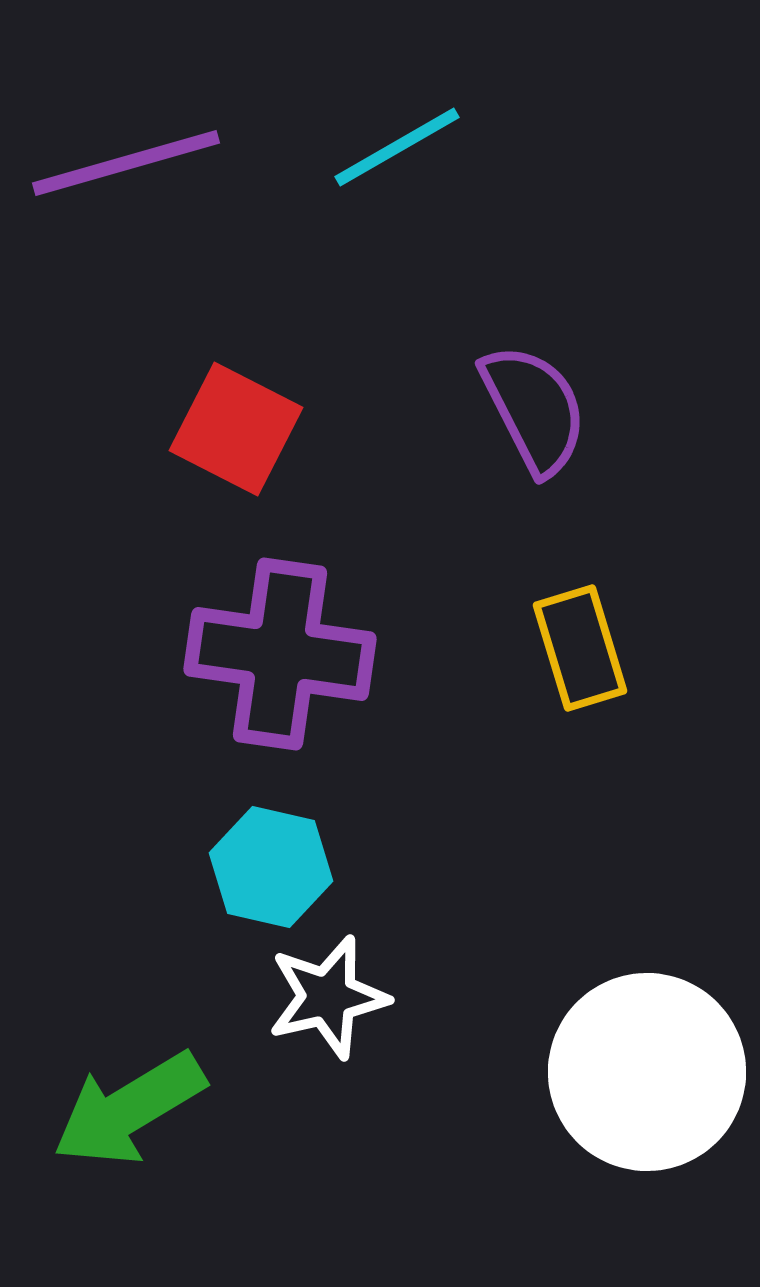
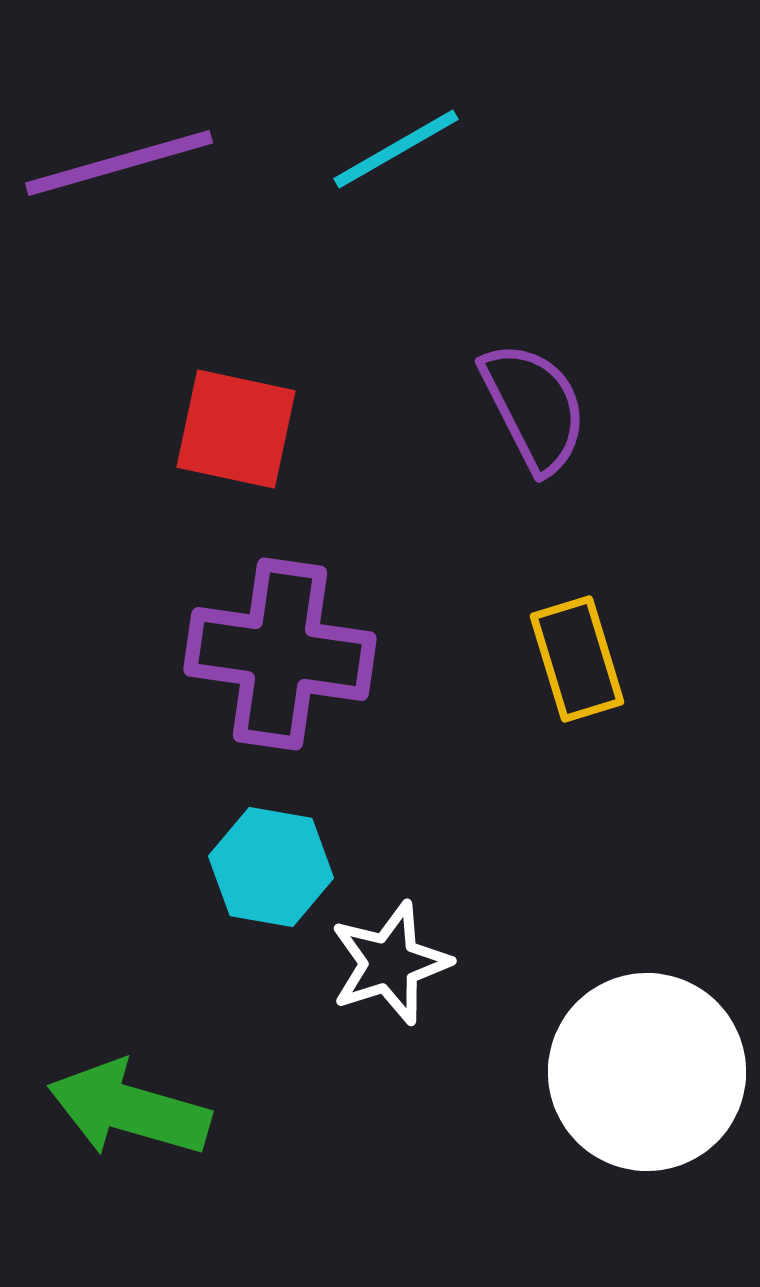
cyan line: moved 1 px left, 2 px down
purple line: moved 7 px left
purple semicircle: moved 2 px up
red square: rotated 15 degrees counterclockwise
yellow rectangle: moved 3 px left, 11 px down
cyan hexagon: rotated 3 degrees counterclockwise
white star: moved 62 px right, 34 px up; rotated 5 degrees counterclockwise
green arrow: rotated 47 degrees clockwise
